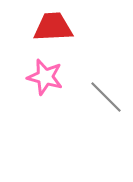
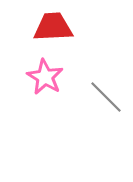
pink star: rotated 15 degrees clockwise
